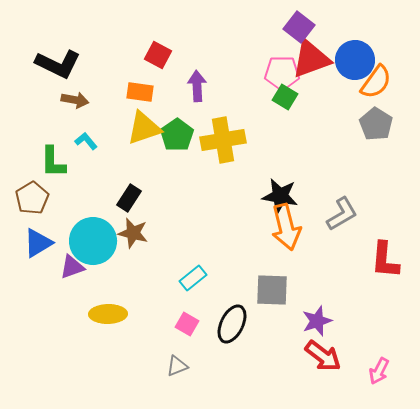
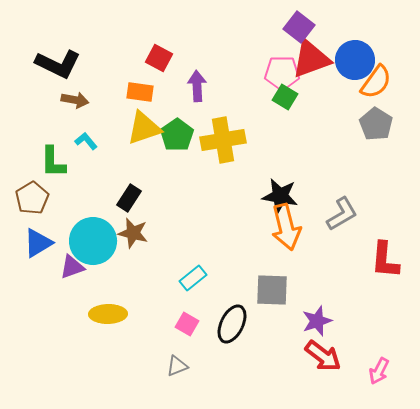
red square: moved 1 px right, 3 px down
